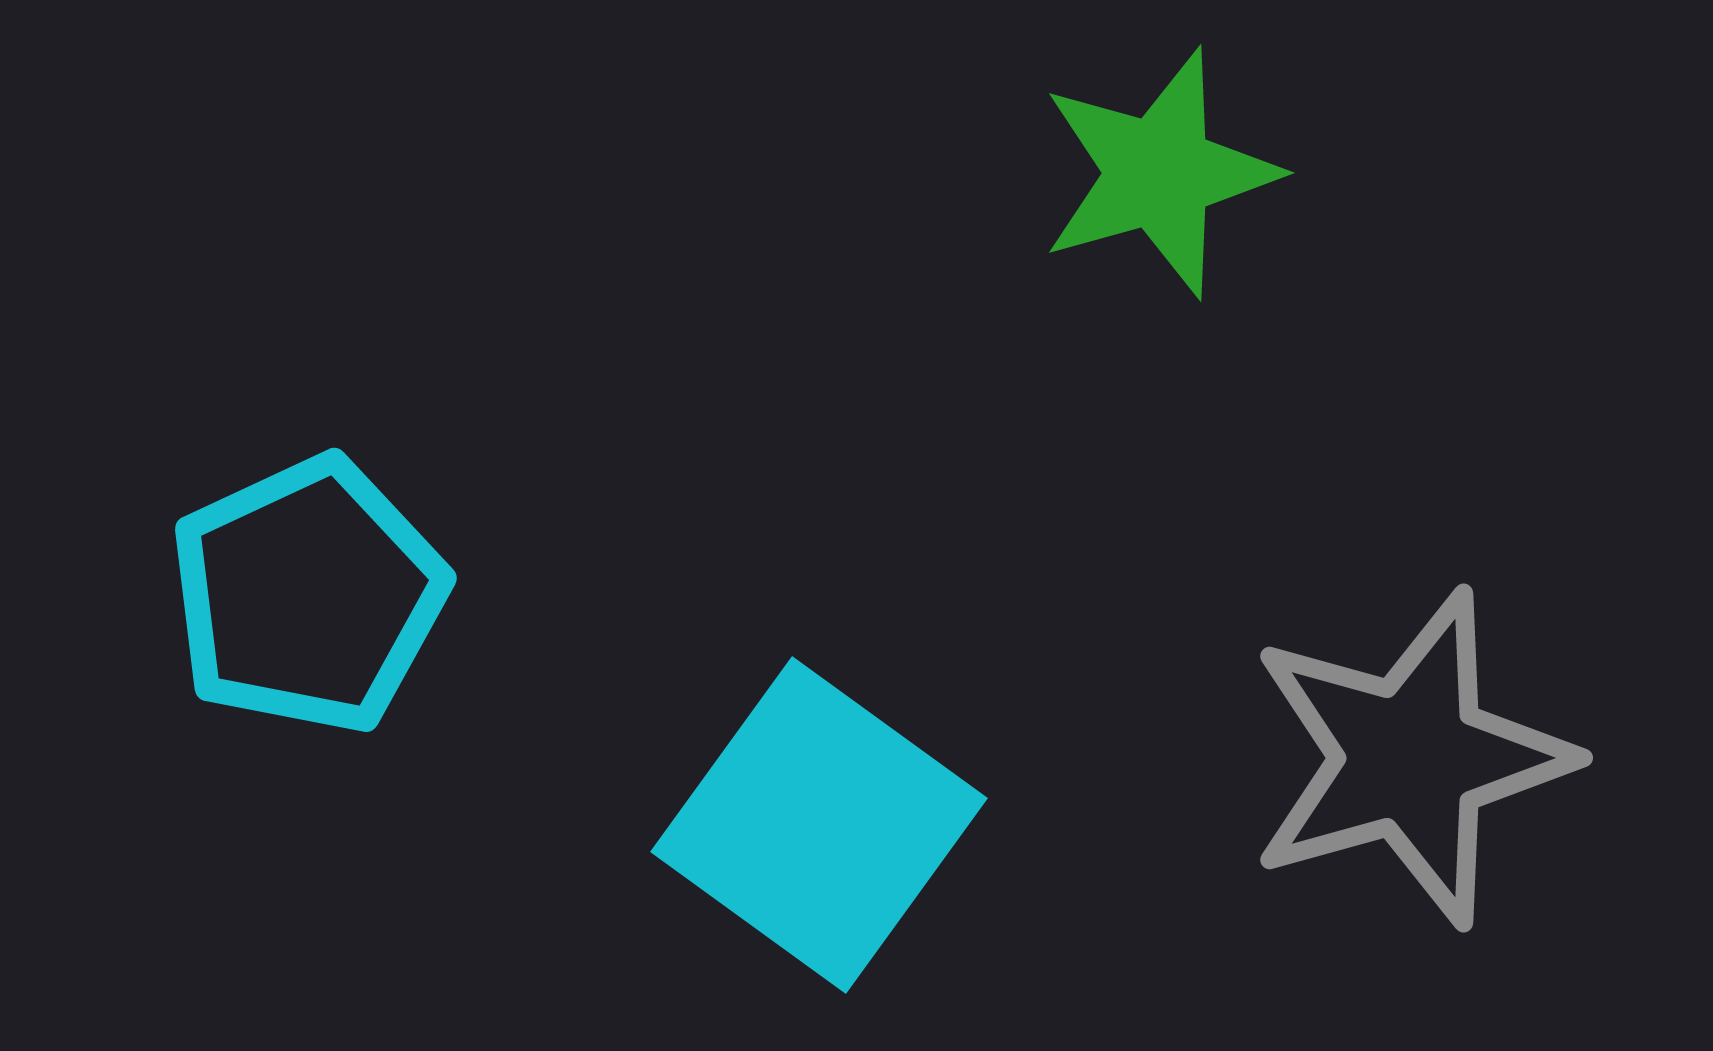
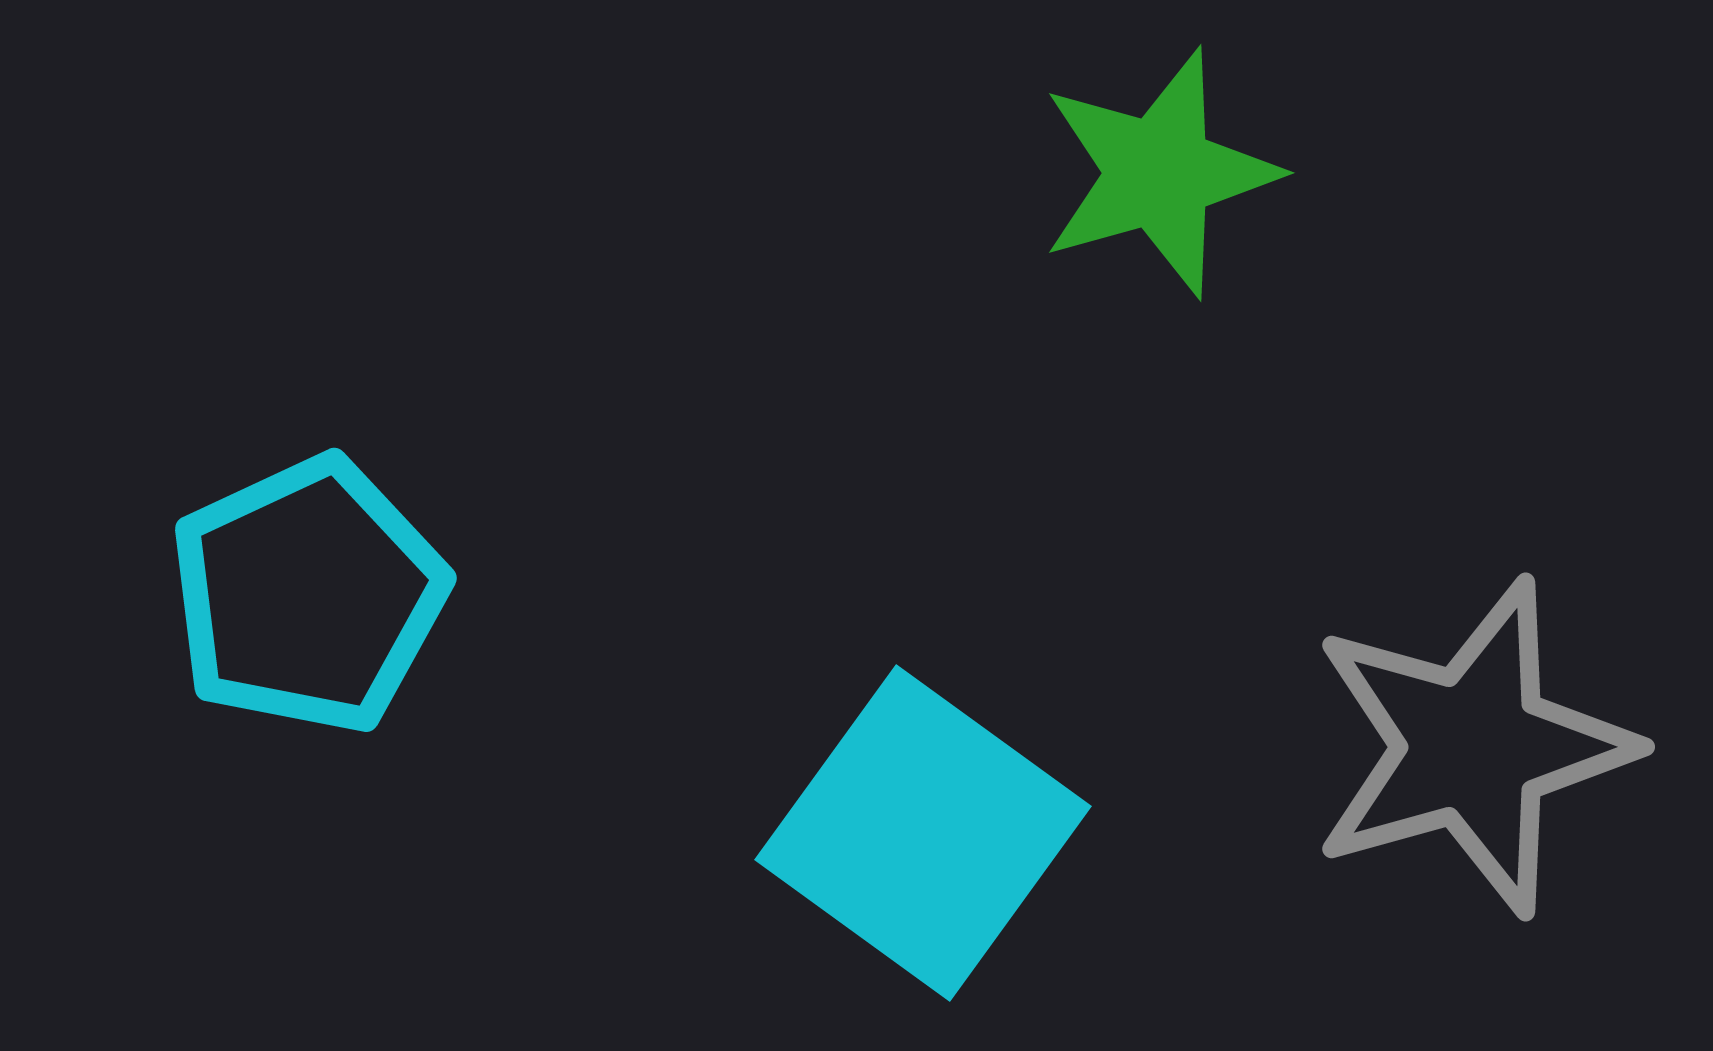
gray star: moved 62 px right, 11 px up
cyan square: moved 104 px right, 8 px down
